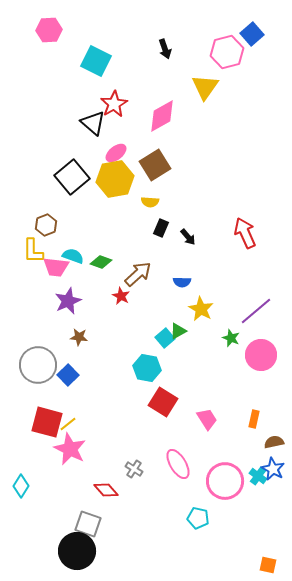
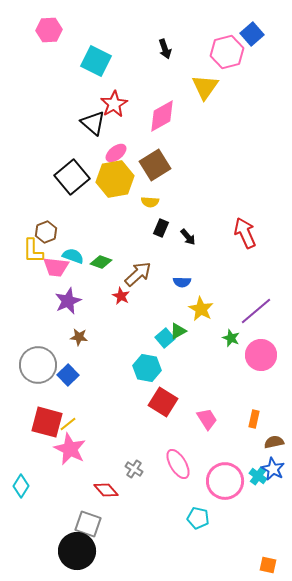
brown hexagon at (46, 225): moved 7 px down
